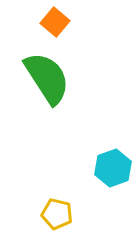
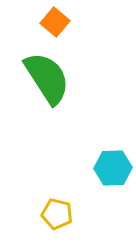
cyan hexagon: rotated 18 degrees clockwise
